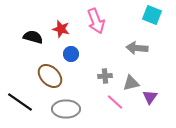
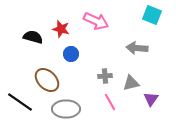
pink arrow: rotated 45 degrees counterclockwise
brown ellipse: moved 3 px left, 4 px down
purple triangle: moved 1 px right, 2 px down
pink line: moved 5 px left; rotated 18 degrees clockwise
